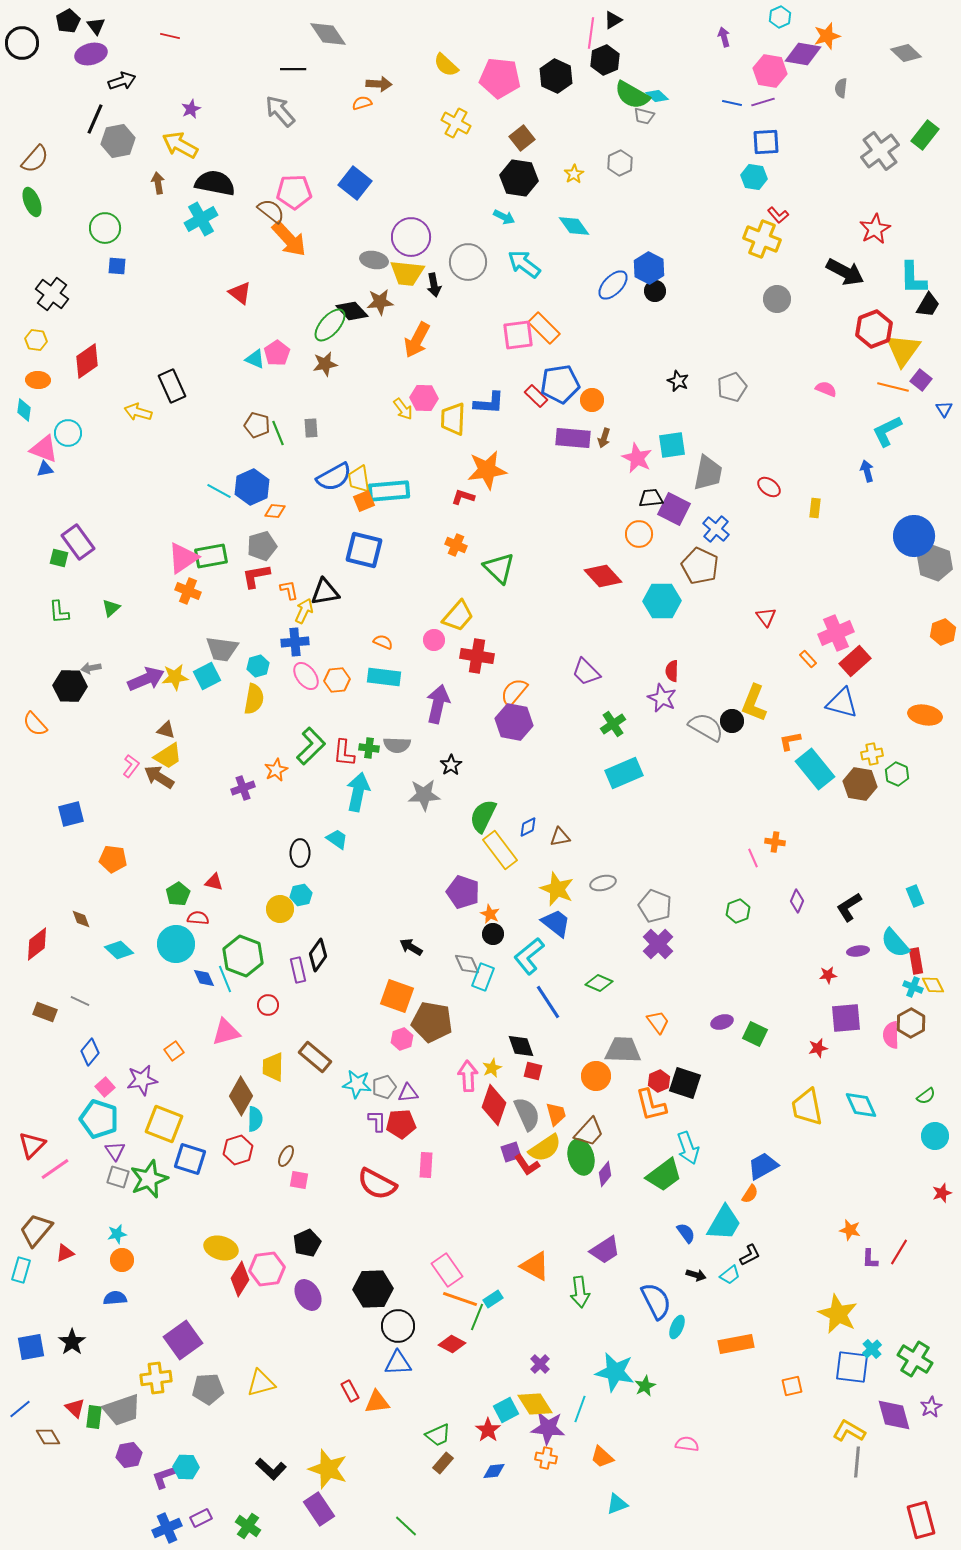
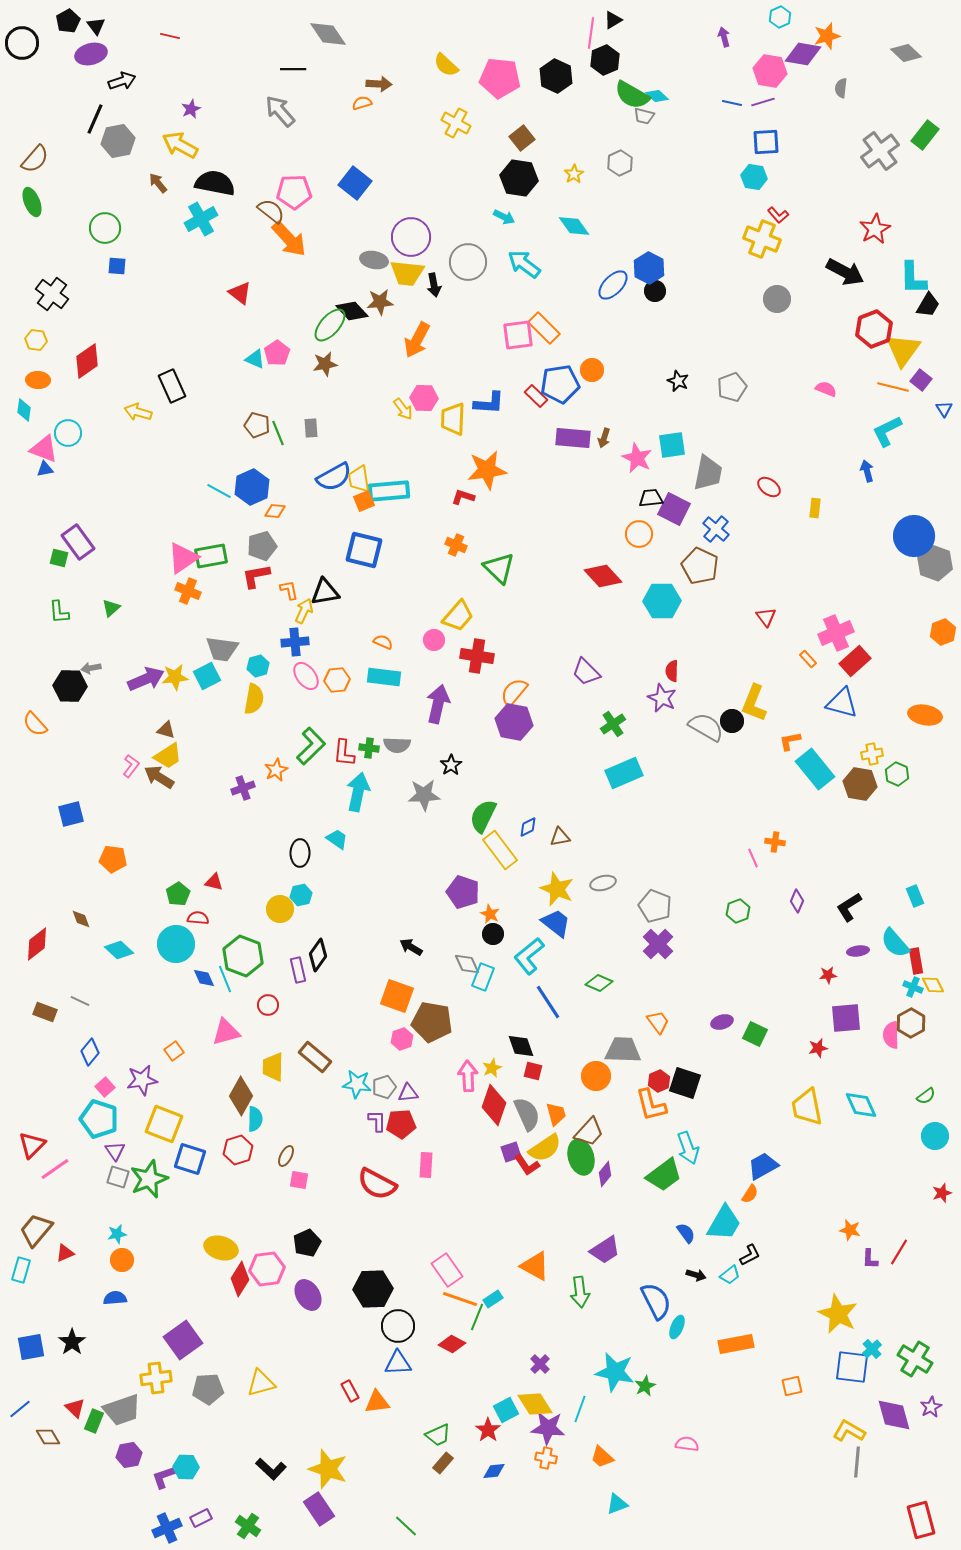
brown arrow at (158, 183): rotated 30 degrees counterclockwise
orange circle at (592, 400): moved 30 px up
green rectangle at (94, 1417): moved 4 px down; rotated 15 degrees clockwise
